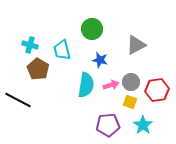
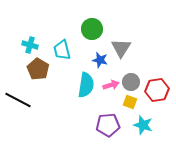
gray triangle: moved 15 px left, 3 px down; rotated 30 degrees counterclockwise
cyan star: rotated 18 degrees counterclockwise
